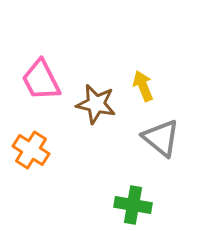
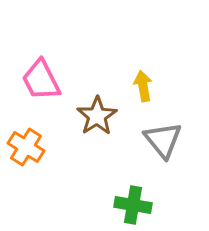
yellow arrow: rotated 12 degrees clockwise
brown star: moved 1 px right, 12 px down; rotated 27 degrees clockwise
gray triangle: moved 2 px right, 2 px down; rotated 12 degrees clockwise
orange cross: moved 5 px left, 3 px up
